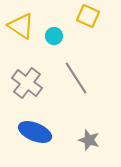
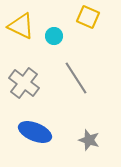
yellow square: moved 1 px down
yellow triangle: rotated 8 degrees counterclockwise
gray cross: moved 3 px left
